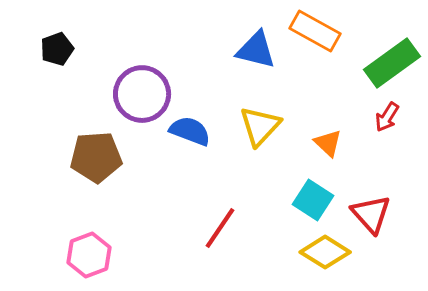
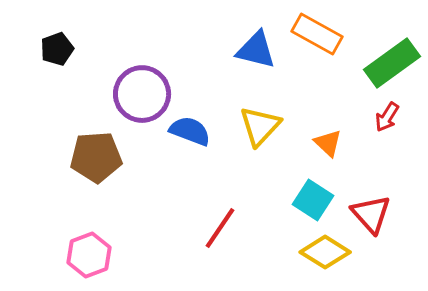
orange rectangle: moved 2 px right, 3 px down
